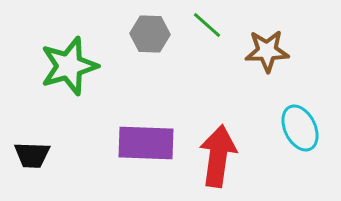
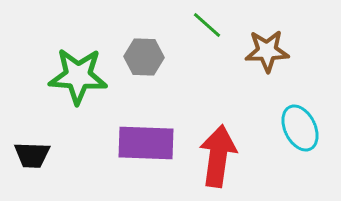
gray hexagon: moved 6 px left, 23 px down
green star: moved 9 px right, 10 px down; rotated 20 degrees clockwise
